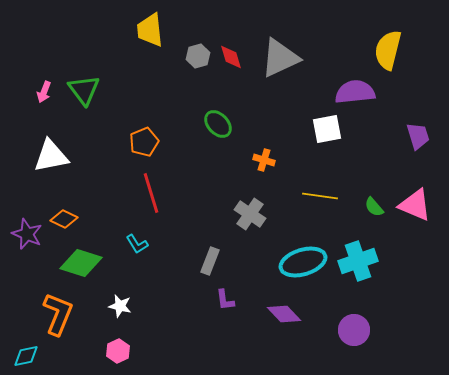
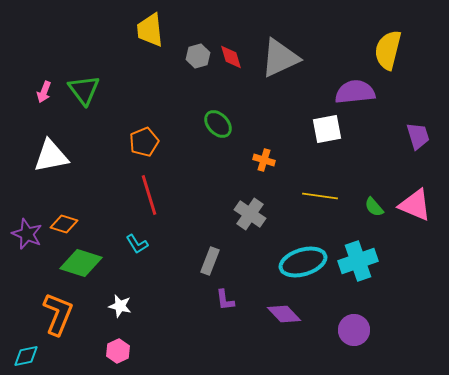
red line: moved 2 px left, 2 px down
orange diamond: moved 5 px down; rotated 8 degrees counterclockwise
